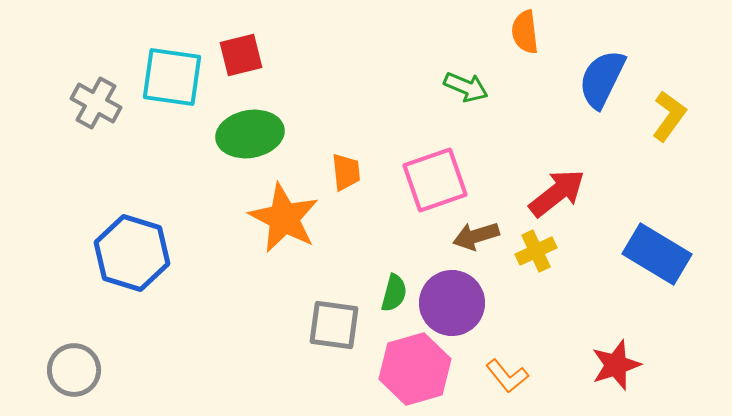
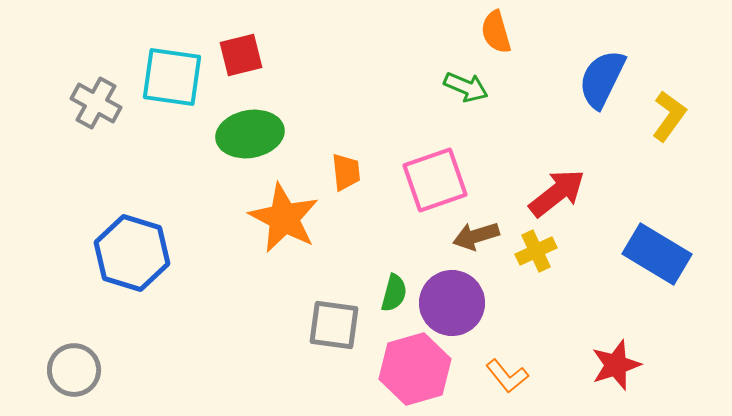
orange semicircle: moved 29 px left; rotated 9 degrees counterclockwise
